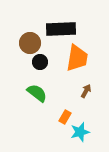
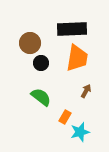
black rectangle: moved 11 px right
black circle: moved 1 px right, 1 px down
green semicircle: moved 4 px right, 4 px down
